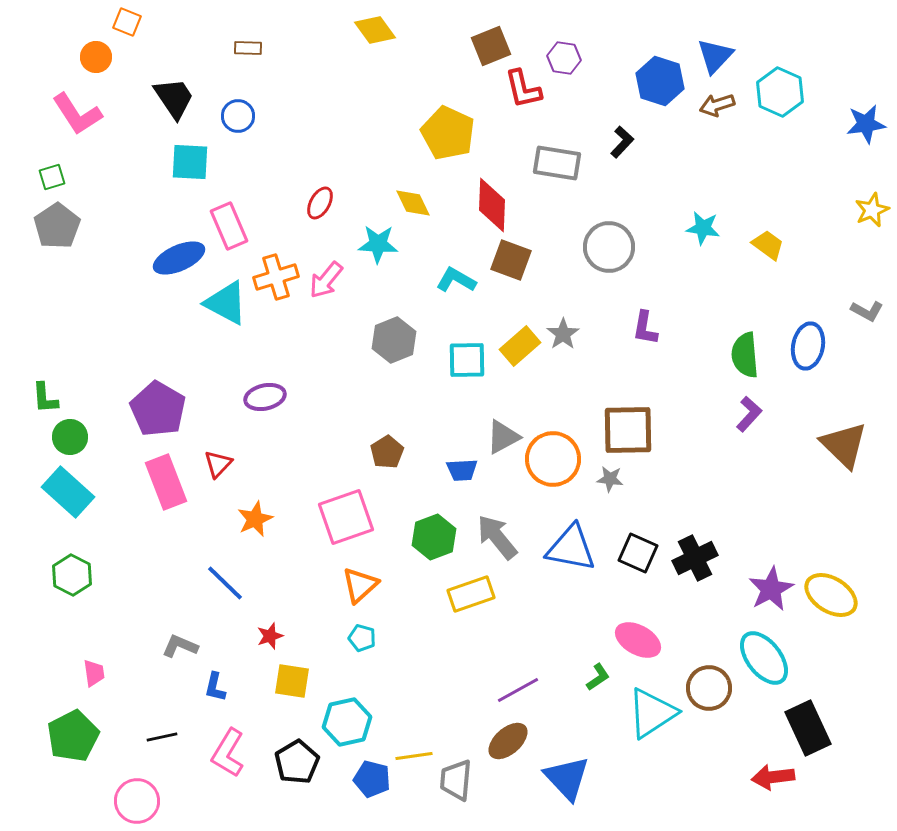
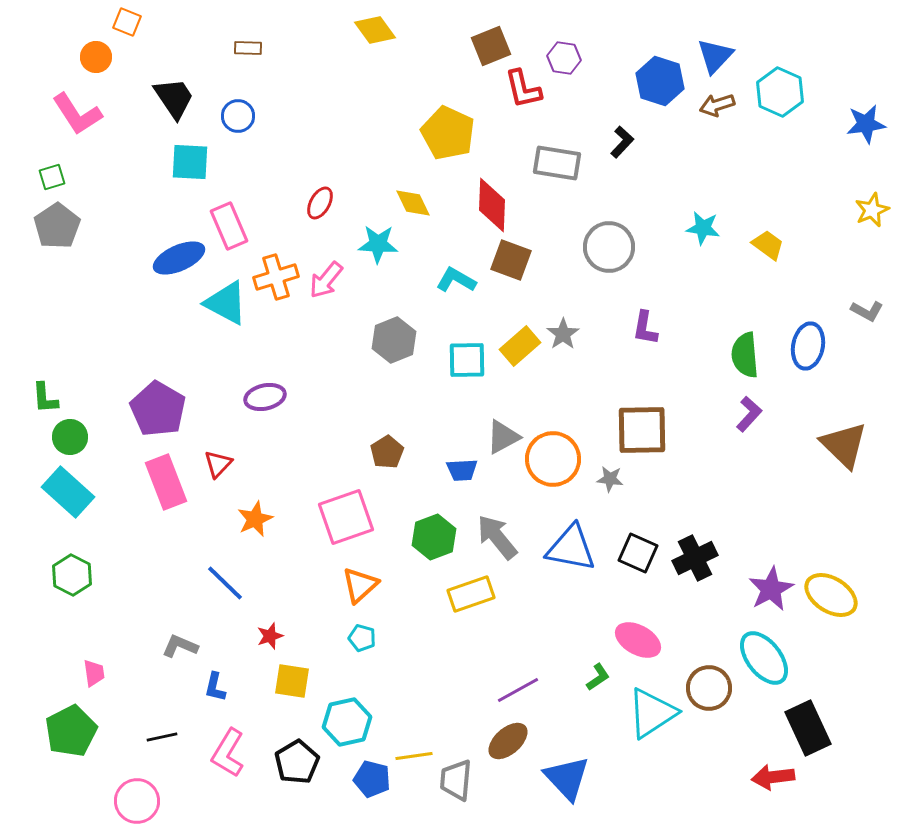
brown square at (628, 430): moved 14 px right
green pentagon at (73, 736): moved 2 px left, 5 px up
